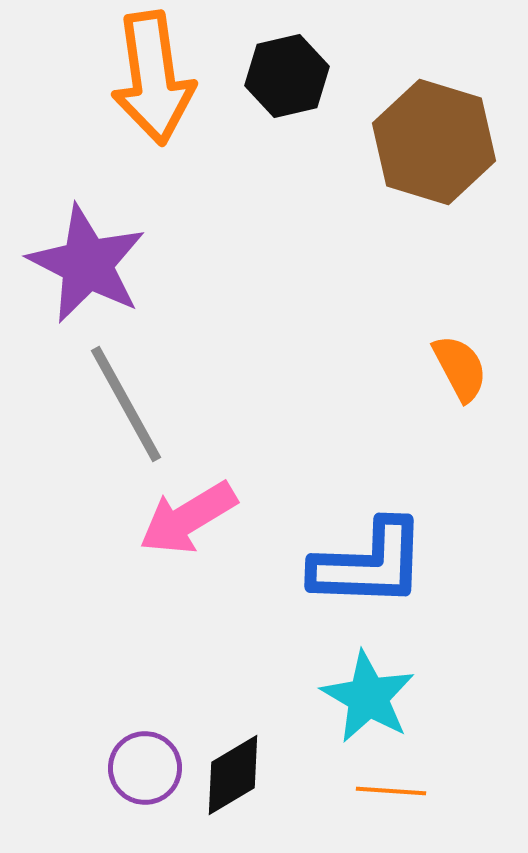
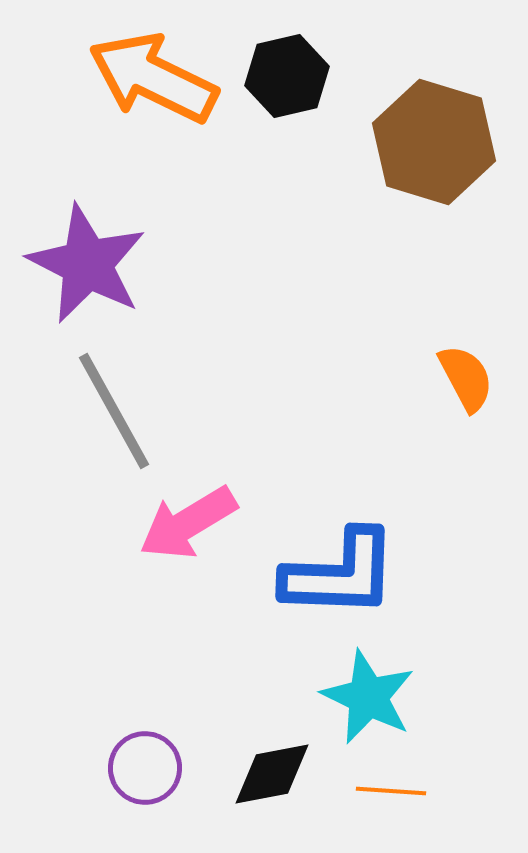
orange arrow: rotated 124 degrees clockwise
orange semicircle: moved 6 px right, 10 px down
gray line: moved 12 px left, 7 px down
pink arrow: moved 5 px down
blue L-shape: moved 29 px left, 10 px down
cyan star: rotated 4 degrees counterclockwise
black diamond: moved 39 px right, 1 px up; rotated 20 degrees clockwise
